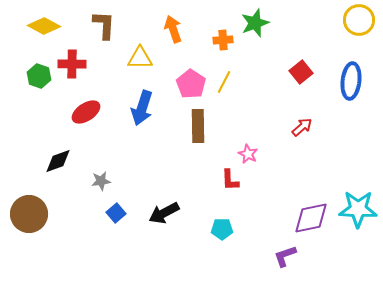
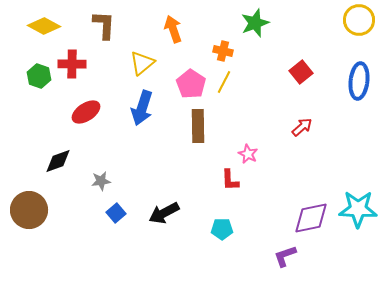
orange cross: moved 11 px down; rotated 18 degrees clockwise
yellow triangle: moved 2 px right, 5 px down; rotated 40 degrees counterclockwise
blue ellipse: moved 8 px right
brown circle: moved 4 px up
